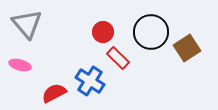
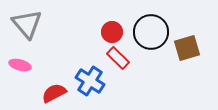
red circle: moved 9 px right
brown square: rotated 16 degrees clockwise
